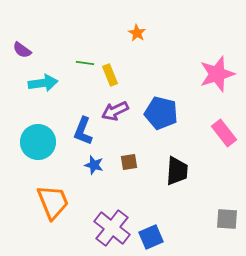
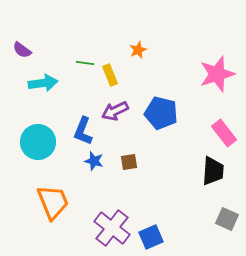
orange star: moved 1 px right, 17 px down; rotated 18 degrees clockwise
blue star: moved 4 px up
black trapezoid: moved 36 px right
gray square: rotated 20 degrees clockwise
